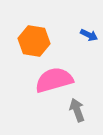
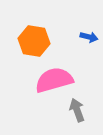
blue arrow: moved 2 px down; rotated 12 degrees counterclockwise
